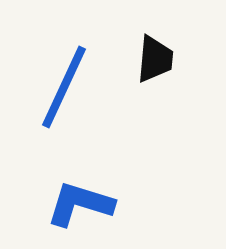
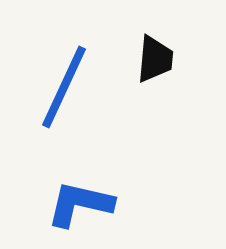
blue L-shape: rotated 4 degrees counterclockwise
